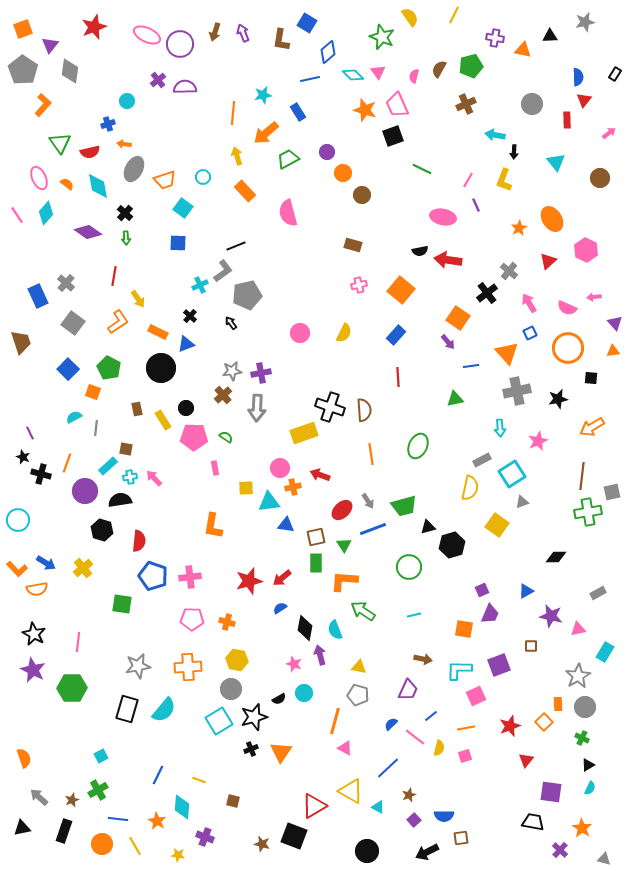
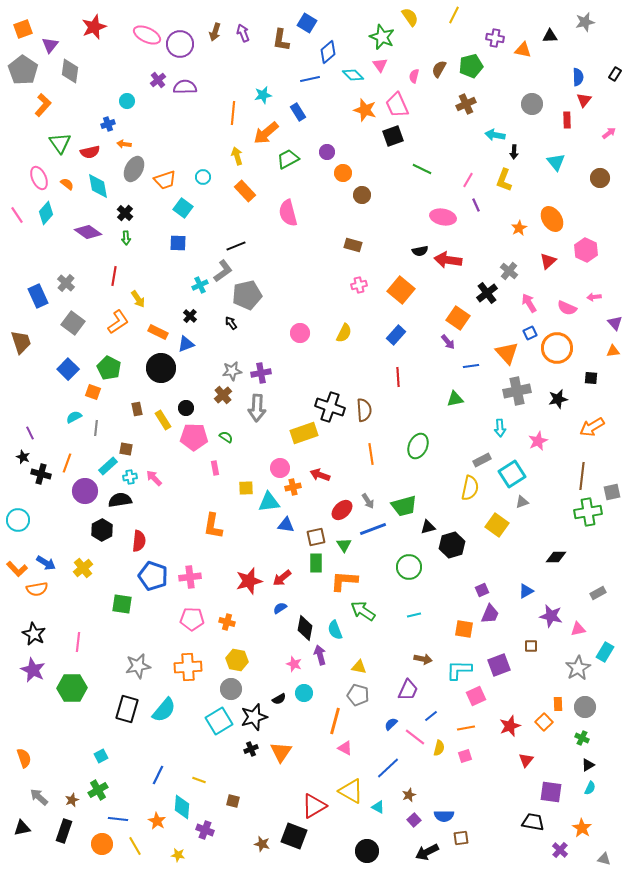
pink triangle at (378, 72): moved 2 px right, 7 px up
orange circle at (568, 348): moved 11 px left
black hexagon at (102, 530): rotated 15 degrees clockwise
gray star at (578, 676): moved 8 px up
purple cross at (205, 837): moved 7 px up
